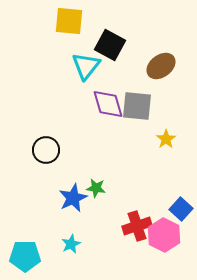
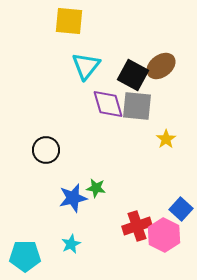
black square: moved 23 px right, 30 px down
blue star: rotated 12 degrees clockwise
